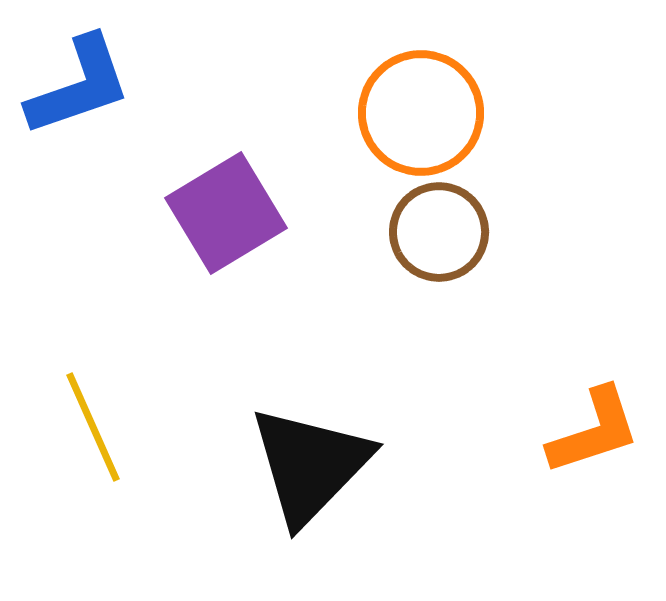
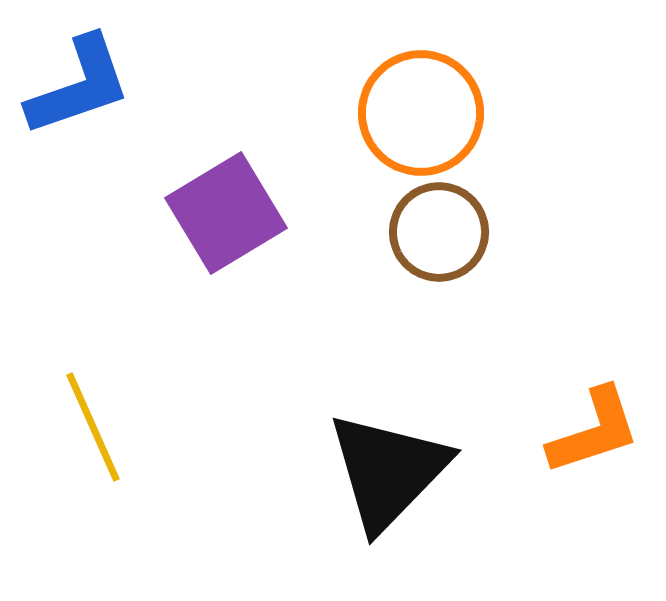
black triangle: moved 78 px right, 6 px down
